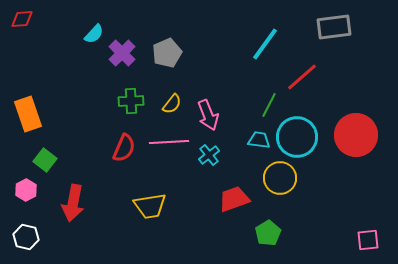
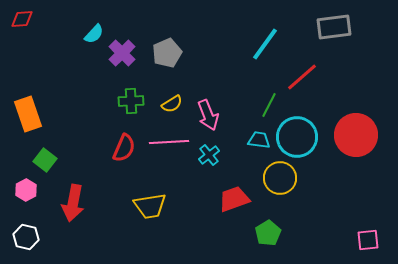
yellow semicircle: rotated 20 degrees clockwise
